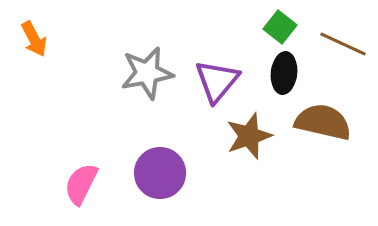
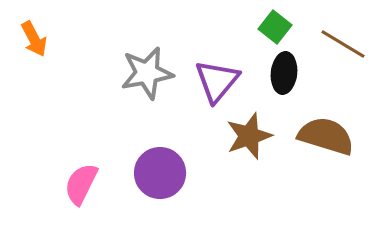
green square: moved 5 px left
brown line: rotated 6 degrees clockwise
brown semicircle: moved 3 px right, 14 px down; rotated 4 degrees clockwise
